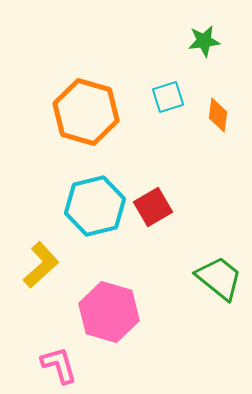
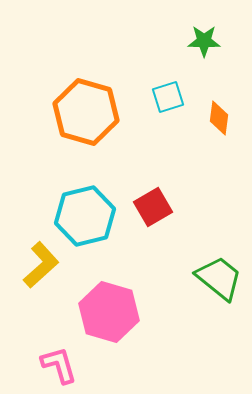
green star: rotated 8 degrees clockwise
orange diamond: moved 1 px right, 3 px down
cyan hexagon: moved 10 px left, 10 px down
